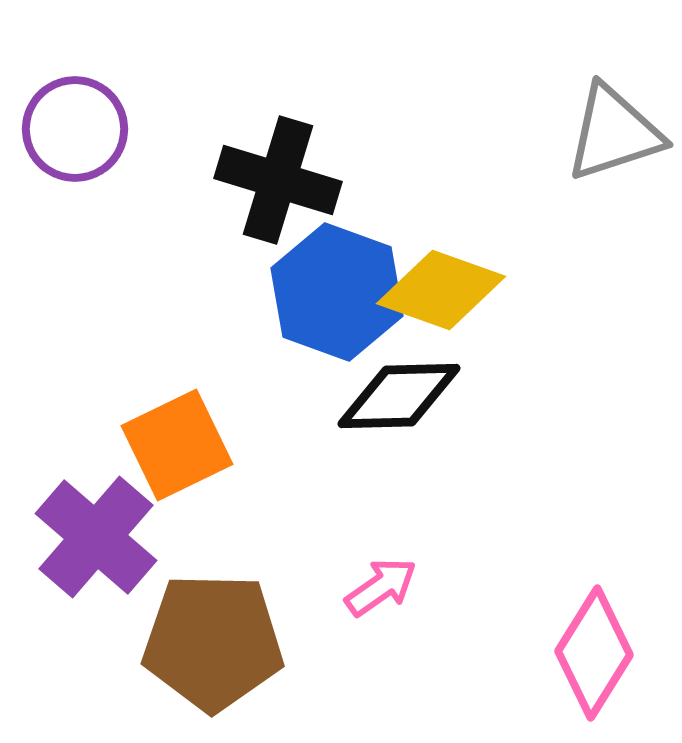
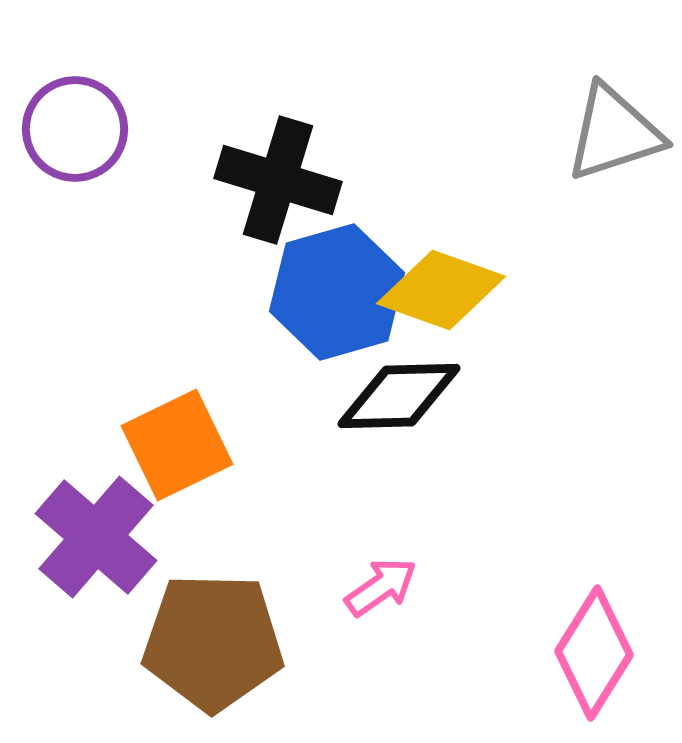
blue hexagon: rotated 24 degrees clockwise
